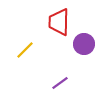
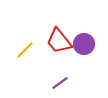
red trapezoid: moved 19 px down; rotated 40 degrees counterclockwise
